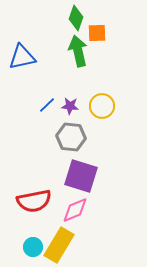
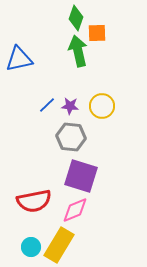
blue triangle: moved 3 px left, 2 px down
cyan circle: moved 2 px left
